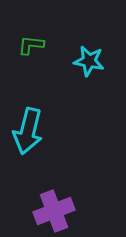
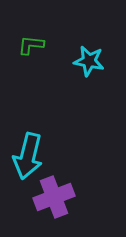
cyan arrow: moved 25 px down
purple cross: moved 14 px up
